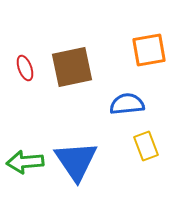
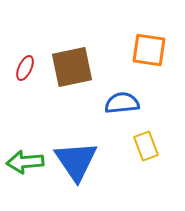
orange square: rotated 18 degrees clockwise
red ellipse: rotated 45 degrees clockwise
blue semicircle: moved 5 px left, 1 px up
